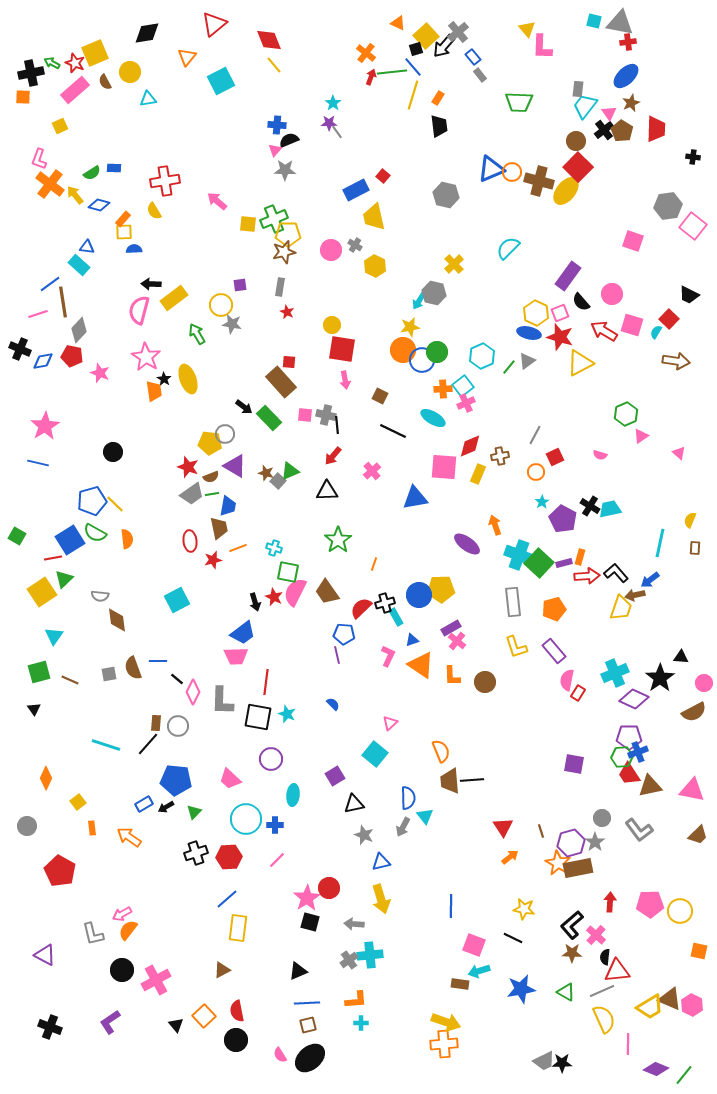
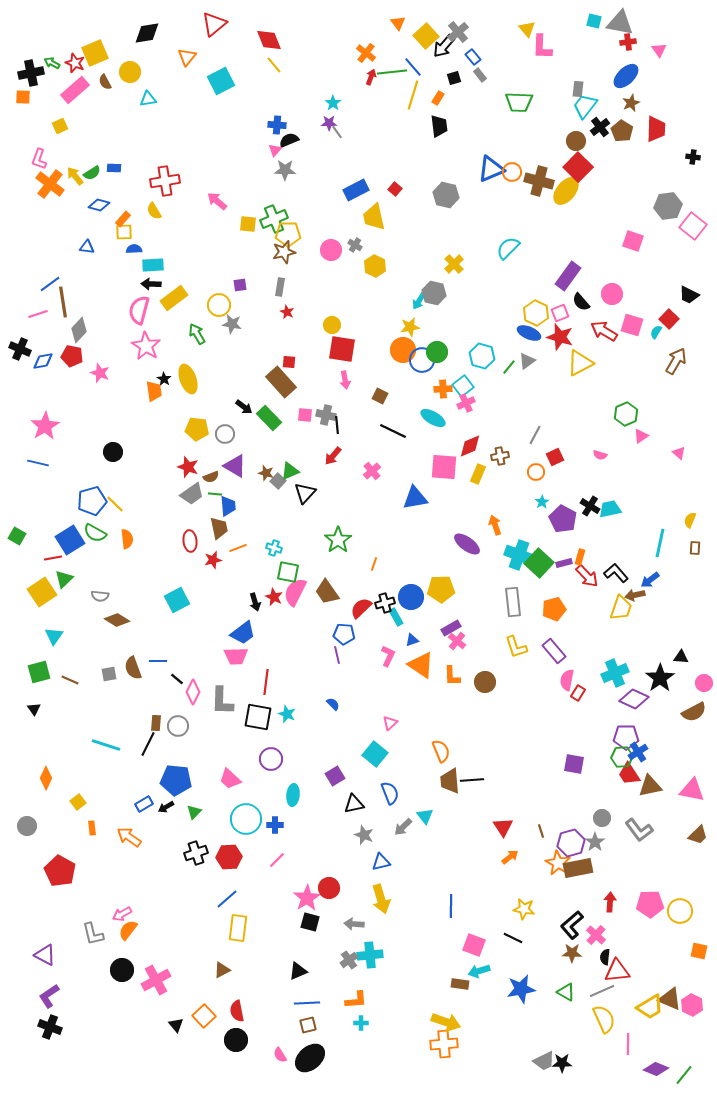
orange triangle at (398, 23): rotated 28 degrees clockwise
black square at (416, 49): moved 38 px right, 29 px down
pink triangle at (609, 113): moved 50 px right, 63 px up
black cross at (604, 130): moved 4 px left, 3 px up
red square at (383, 176): moved 12 px right, 13 px down
yellow arrow at (75, 195): moved 19 px up
cyan rectangle at (79, 265): moved 74 px right; rotated 45 degrees counterclockwise
yellow circle at (221, 305): moved 2 px left
blue ellipse at (529, 333): rotated 10 degrees clockwise
cyan hexagon at (482, 356): rotated 20 degrees counterclockwise
pink star at (146, 357): moved 11 px up
brown arrow at (676, 361): rotated 68 degrees counterclockwise
yellow pentagon at (210, 443): moved 13 px left, 14 px up
black triangle at (327, 491): moved 22 px left, 2 px down; rotated 45 degrees counterclockwise
green line at (212, 494): moved 3 px right; rotated 16 degrees clockwise
blue trapezoid at (228, 506): rotated 15 degrees counterclockwise
red arrow at (587, 576): rotated 50 degrees clockwise
blue circle at (419, 595): moved 8 px left, 2 px down
brown diamond at (117, 620): rotated 50 degrees counterclockwise
purple pentagon at (629, 737): moved 3 px left
black line at (148, 744): rotated 15 degrees counterclockwise
blue cross at (638, 752): rotated 12 degrees counterclockwise
blue semicircle at (408, 798): moved 18 px left, 5 px up; rotated 20 degrees counterclockwise
gray arrow at (403, 827): rotated 18 degrees clockwise
purple L-shape at (110, 1022): moved 61 px left, 26 px up
